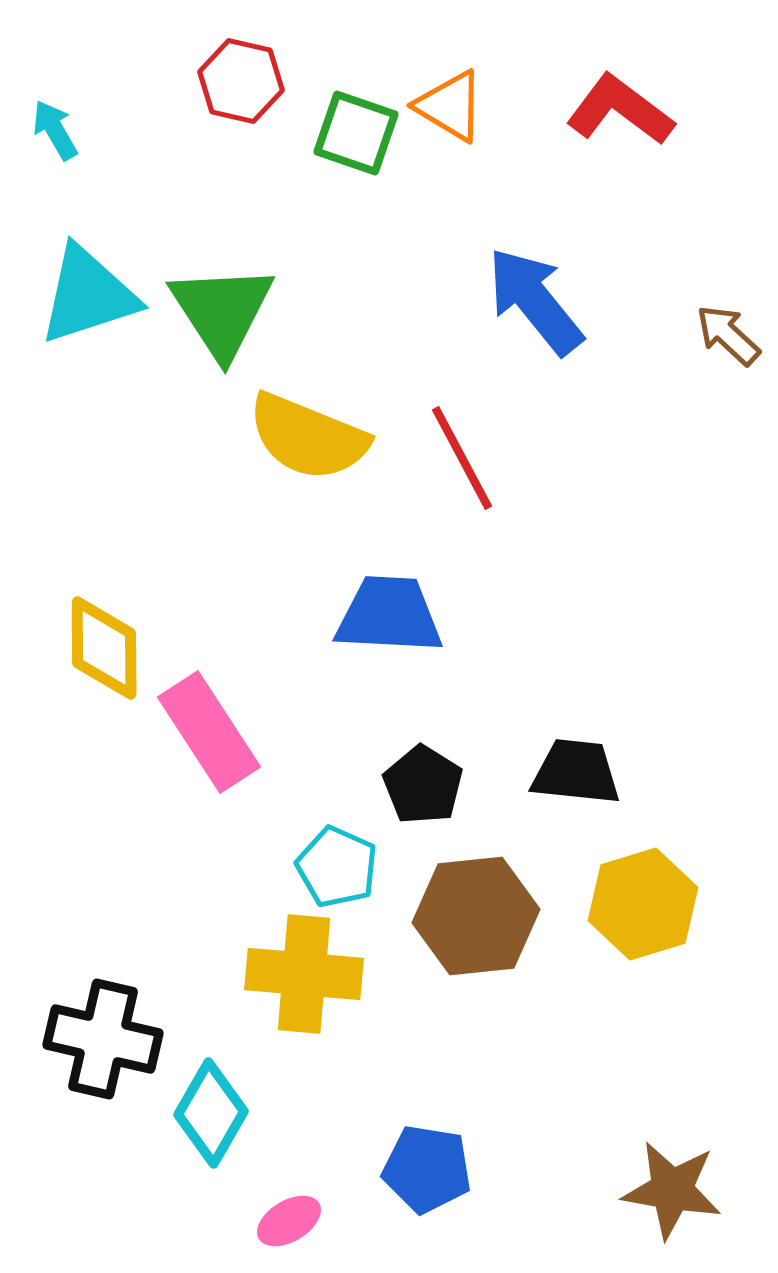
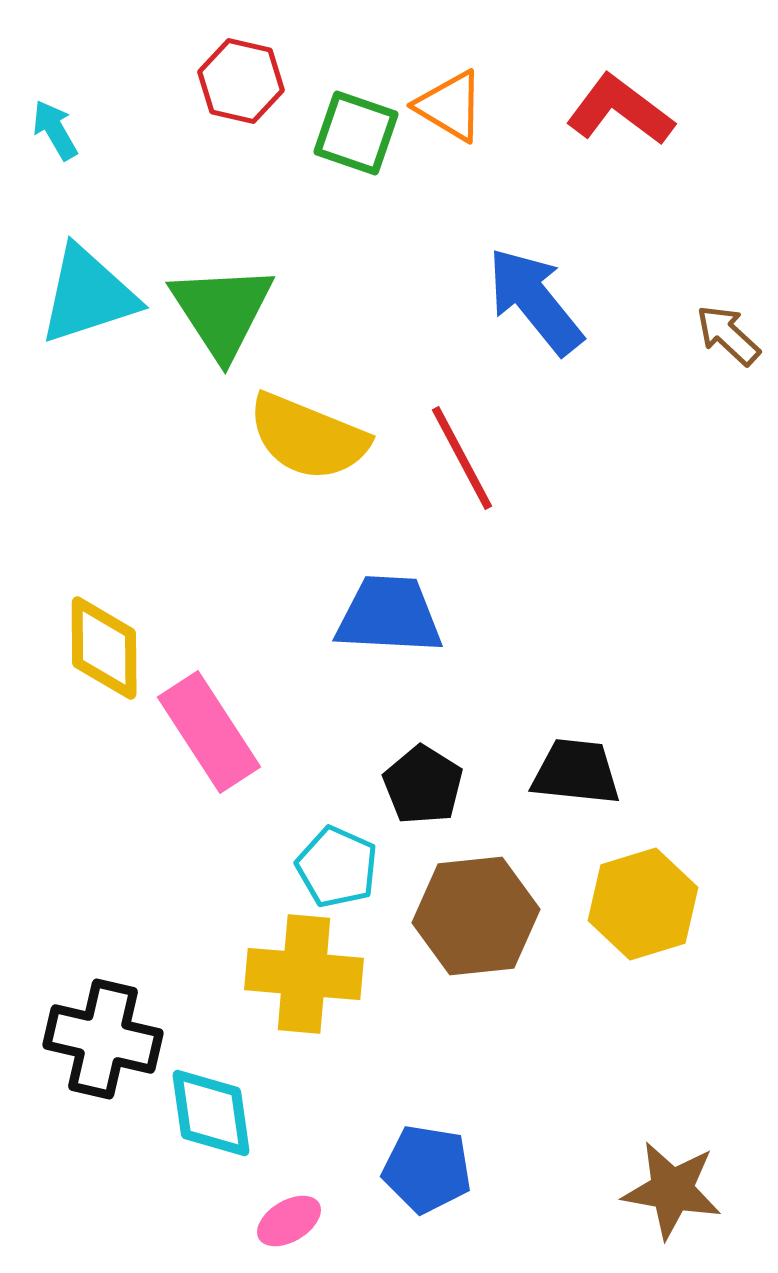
cyan diamond: rotated 38 degrees counterclockwise
